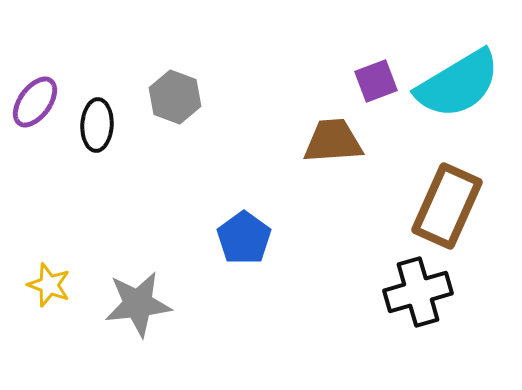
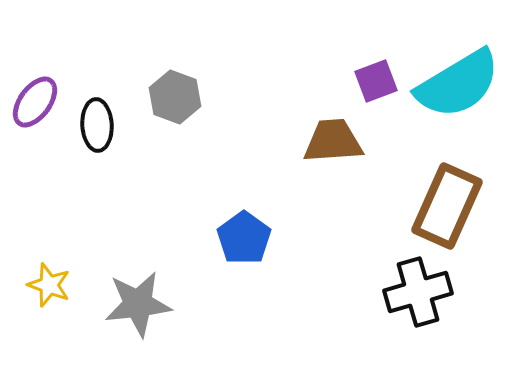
black ellipse: rotated 6 degrees counterclockwise
